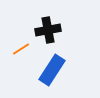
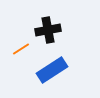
blue rectangle: rotated 24 degrees clockwise
